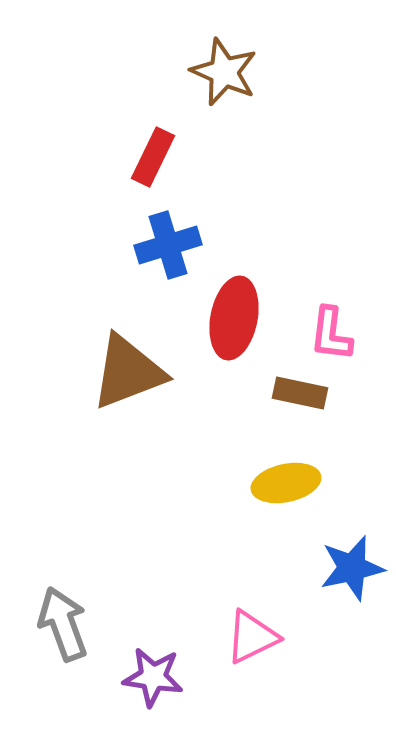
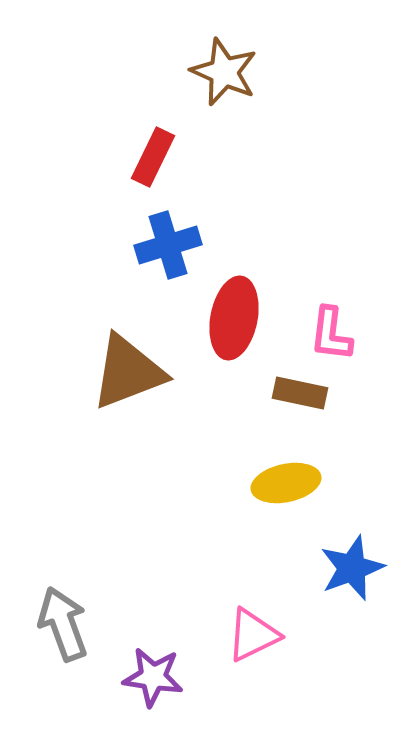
blue star: rotated 8 degrees counterclockwise
pink triangle: moved 1 px right, 2 px up
